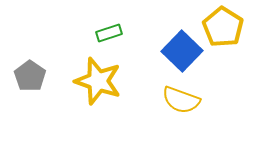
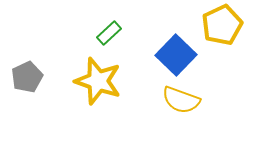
yellow pentagon: moved 1 px left, 2 px up; rotated 15 degrees clockwise
green rectangle: rotated 25 degrees counterclockwise
blue square: moved 6 px left, 4 px down
gray pentagon: moved 3 px left, 1 px down; rotated 12 degrees clockwise
